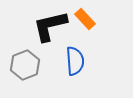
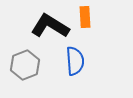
orange rectangle: moved 2 px up; rotated 40 degrees clockwise
black L-shape: rotated 45 degrees clockwise
